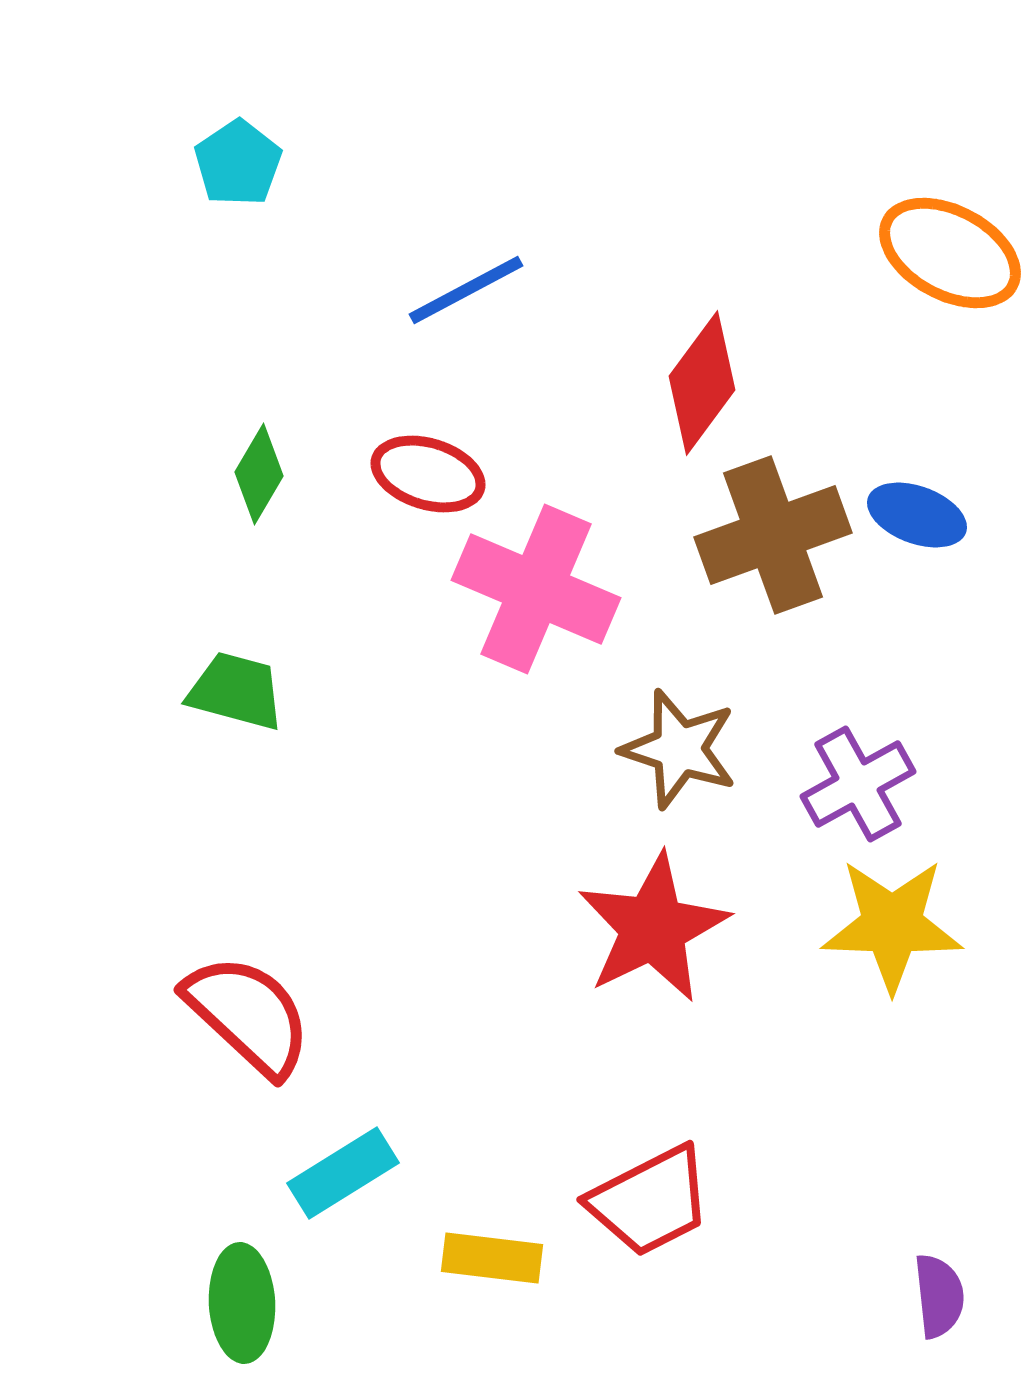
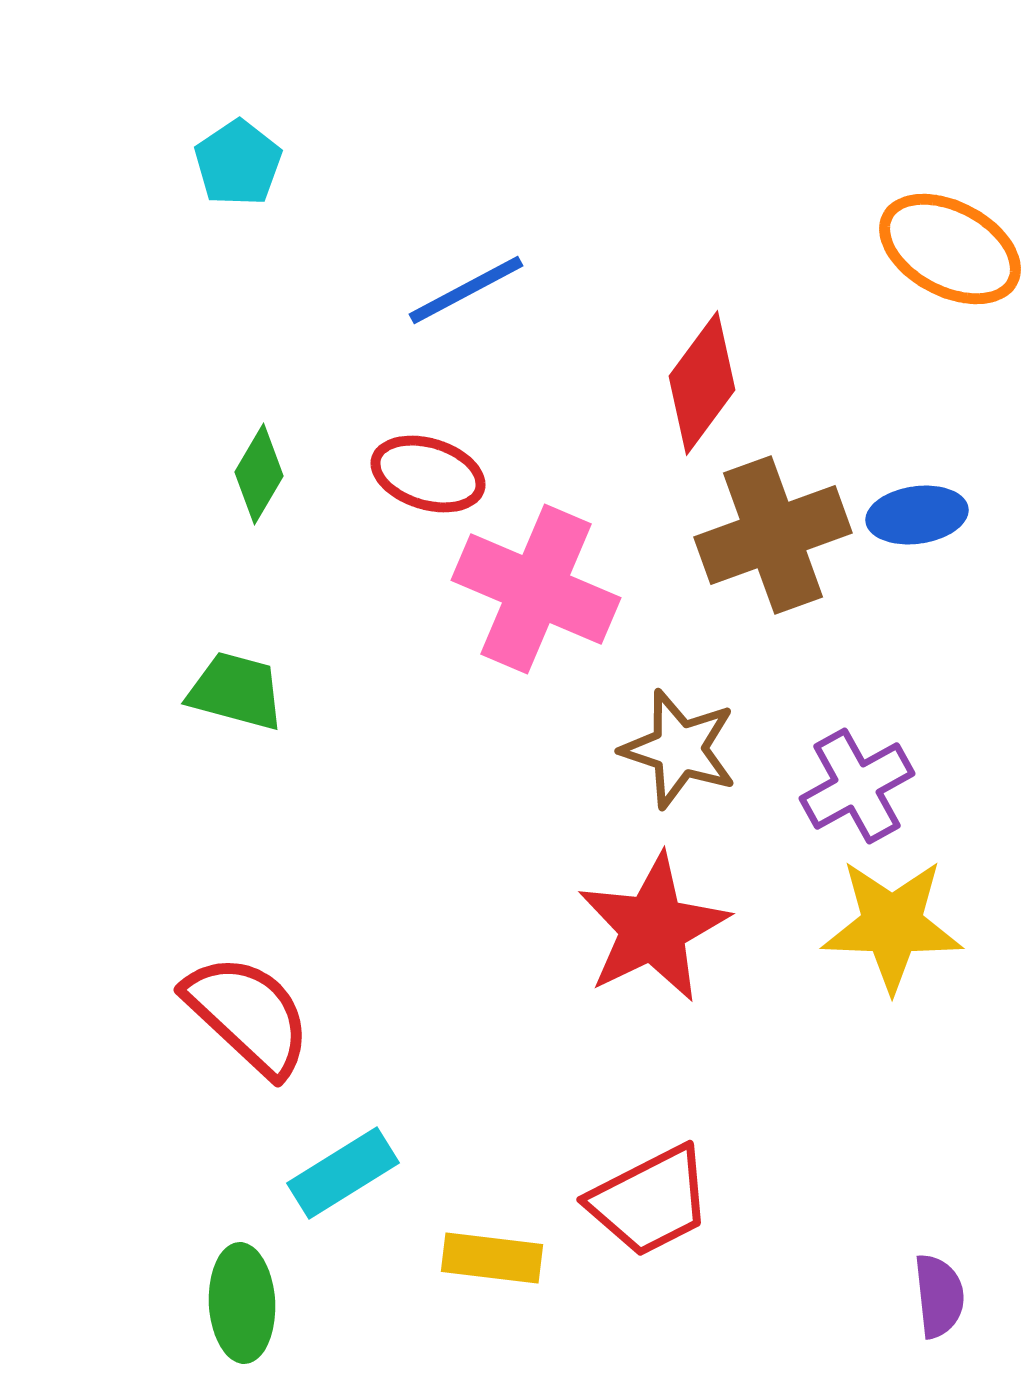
orange ellipse: moved 4 px up
blue ellipse: rotated 28 degrees counterclockwise
purple cross: moved 1 px left, 2 px down
